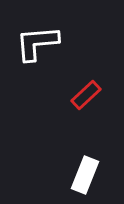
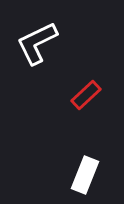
white L-shape: rotated 21 degrees counterclockwise
